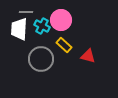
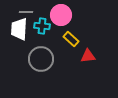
pink circle: moved 5 px up
cyan cross: rotated 21 degrees counterclockwise
yellow rectangle: moved 7 px right, 6 px up
red triangle: rotated 21 degrees counterclockwise
